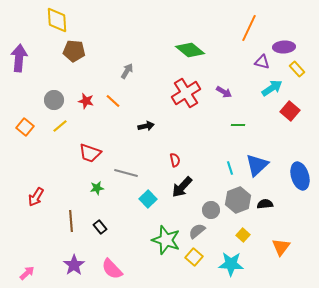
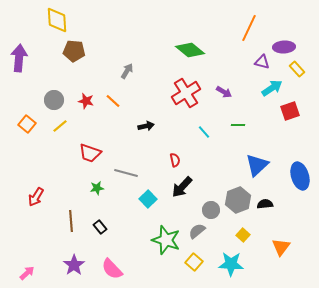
red square at (290, 111): rotated 30 degrees clockwise
orange square at (25, 127): moved 2 px right, 3 px up
cyan line at (230, 168): moved 26 px left, 36 px up; rotated 24 degrees counterclockwise
yellow square at (194, 257): moved 5 px down
